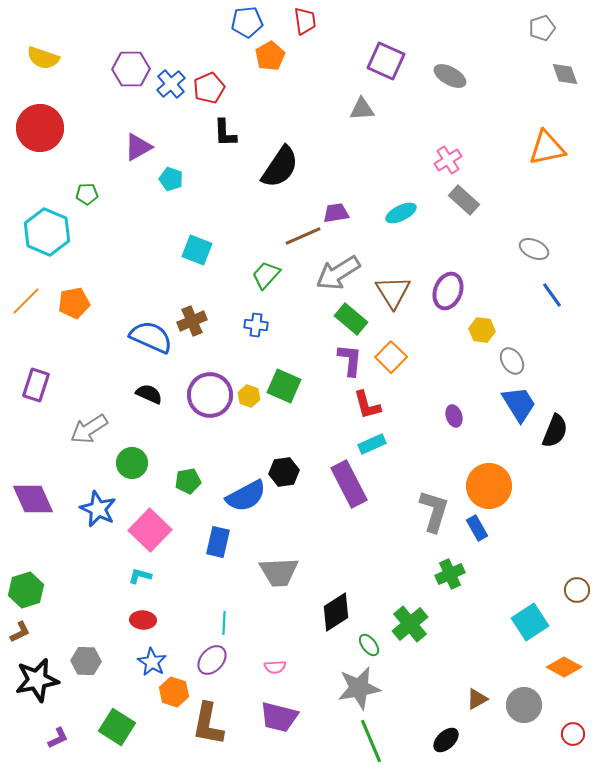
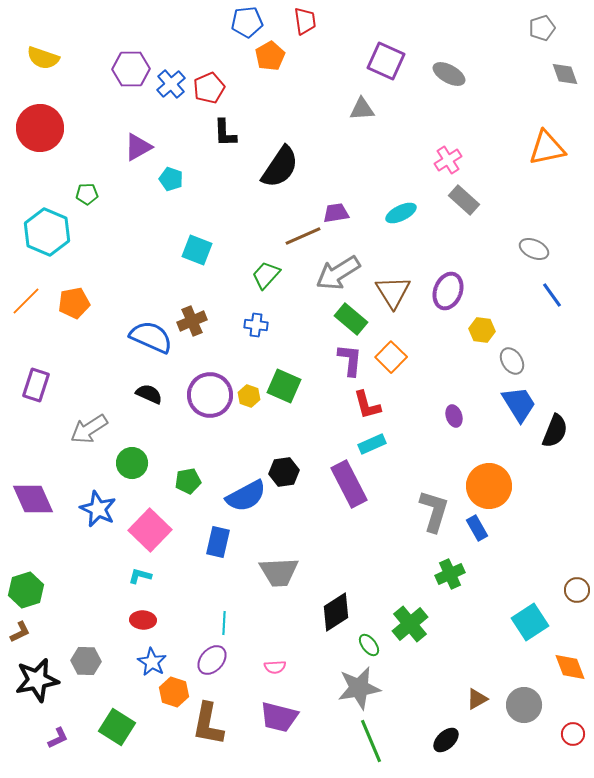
gray ellipse at (450, 76): moved 1 px left, 2 px up
orange diamond at (564, 667): moved 6 px right; rotated 40 degrees clockwise
